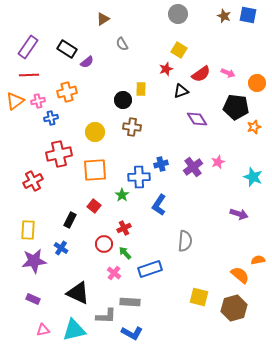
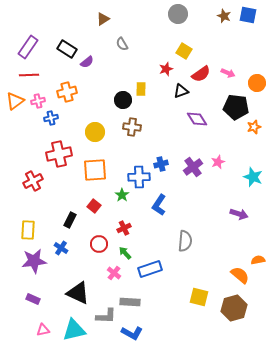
yellow square at (179, 50): moved 5 px right, 1 px down
red circle at (104, 244): moved 5 px left
